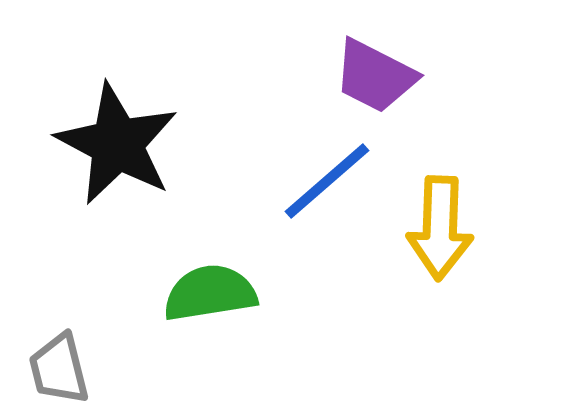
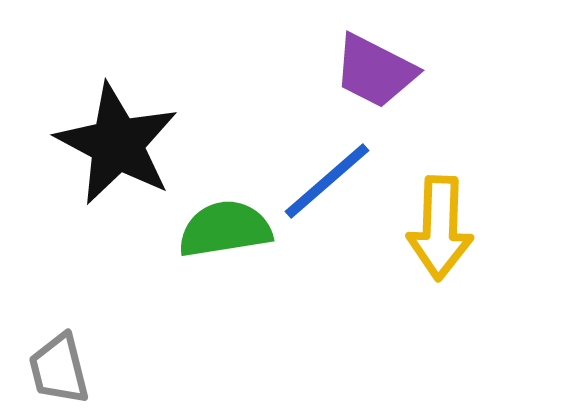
purple trapezoid: moved 5 px up
green semicircle: moved 15 px right, 64 px up
